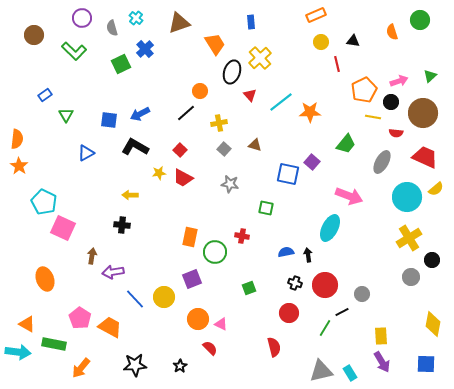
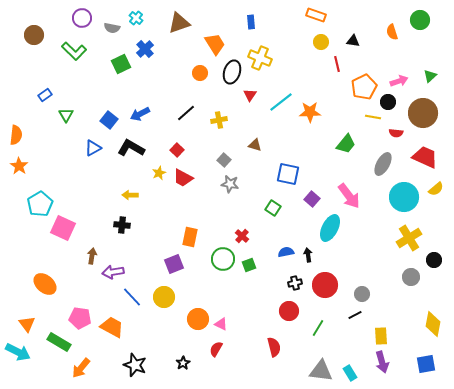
orange rectangle at (316, 15): rotated 42 degrees clockwise
gray semicircle at (112, 28): rotated 63 degrees counterclockwise
yellow cross at (260, 58): rotated 25 degrees counterclockwise
orange pentagon at (364, 90): moved 3 px up
orange circle at (200, 91): moved 18 px up
red triangle at (250, 95): rotated 16 degrees clockwise
black circle at (391, 102): moved 3 px left
blue square at (109, 120): rotated 30 degrees clockwise
yellow cross at (219, 123): moved 3 px up
orange semicircle at (17, 139): moved 1 px left, 4 px up
black L-shape at (135, 147): moved 4 px left, 1 px down
gray square at (224, 149): moved 11 px down
red square at (180, 150): moved 3 px left
blue triangle at (86, 153): moved 7 px right, 5 px up
purple square at (312, 162): moved 37 px down
gray ellipse at (382, 162): moved 1 px right, 2 px down
yellow star at (159, 173): rotated 16 degrees counterclockwise
pink arrow at (349, 196): rotated 32 degrees clockwise
cyan circle at (407, 197): moved 3 px left
cyan pentagon at (44, 202): moved 4 px left, 2 px down; rotated 15 degrees clockwise
green square at (266, 208): moved 7 px right; rotated 21 degrees clockwise
red cross at (242, 236): rotated 32 degrees clockwise
green circle at (215, 252): moved 8 px right, 7 px down
black circle at (432, 260): moved 2 px right
orange ellipse at (45, 279): moved 5 px down; rotated 30 degrees counterclockwise
purple square at (192, 279): moved 18 px left, 15 px up
black cross at (295, 283): rotated 32 degrees counterclockwise
green square at (249, 288): moved 23 px up
blue line at (135, 299): moved 3 px left, 2 px up
black line at (342, 312): moved 13 px right, 3 px down
red circle at (289, 313): moved 2 px up
pink pentagon at (80, 318): rotated 25 degrees counterclockwise
orange triangle at (27, 324): rotated 24 degrees clockwise
orange trapezoid at (110, 327): moved 2 px right
green line at (325, 328): moved 7 px left
green rectangle at (54, 344): moved 5 px right, 2 px up; rotated 20 degrees clockwise
red semicircle at (210, 348): moved 6 px right, 1 px down; rotated 105 degrees counterclockwise
cyan arrow at (18, 352): rotated 20 degrees clockwise
purple arrow at (382, 362): rotated 15 degrees clockwise
blue square at (426, 364): rotated 12 degrees counterclockwise
black star at (135, 365): rotated 25 degrees clockwise
black star at (180, 366): moved 3 px right, 3 px up
gray triangle at (321, 371): rotated 20 degrees clockwise
